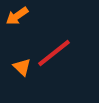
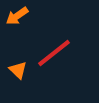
orange triangle: moved 4 px left, 3 px down
